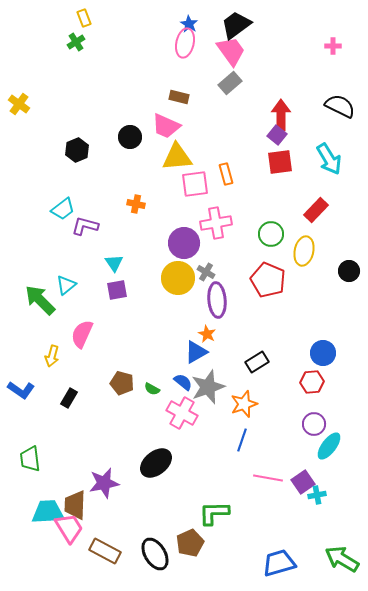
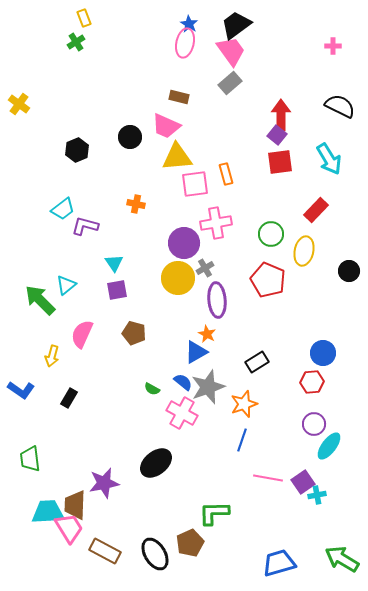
gray cross at (206, 272): moved 1 px left, 4 px up; rotated 30 degrees clockwise
brown pentagon at (122, 383): moved 12 px right, 50 px up
